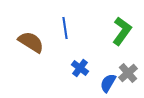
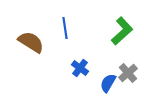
green L-shape: rotated 12 degrees clockwise
